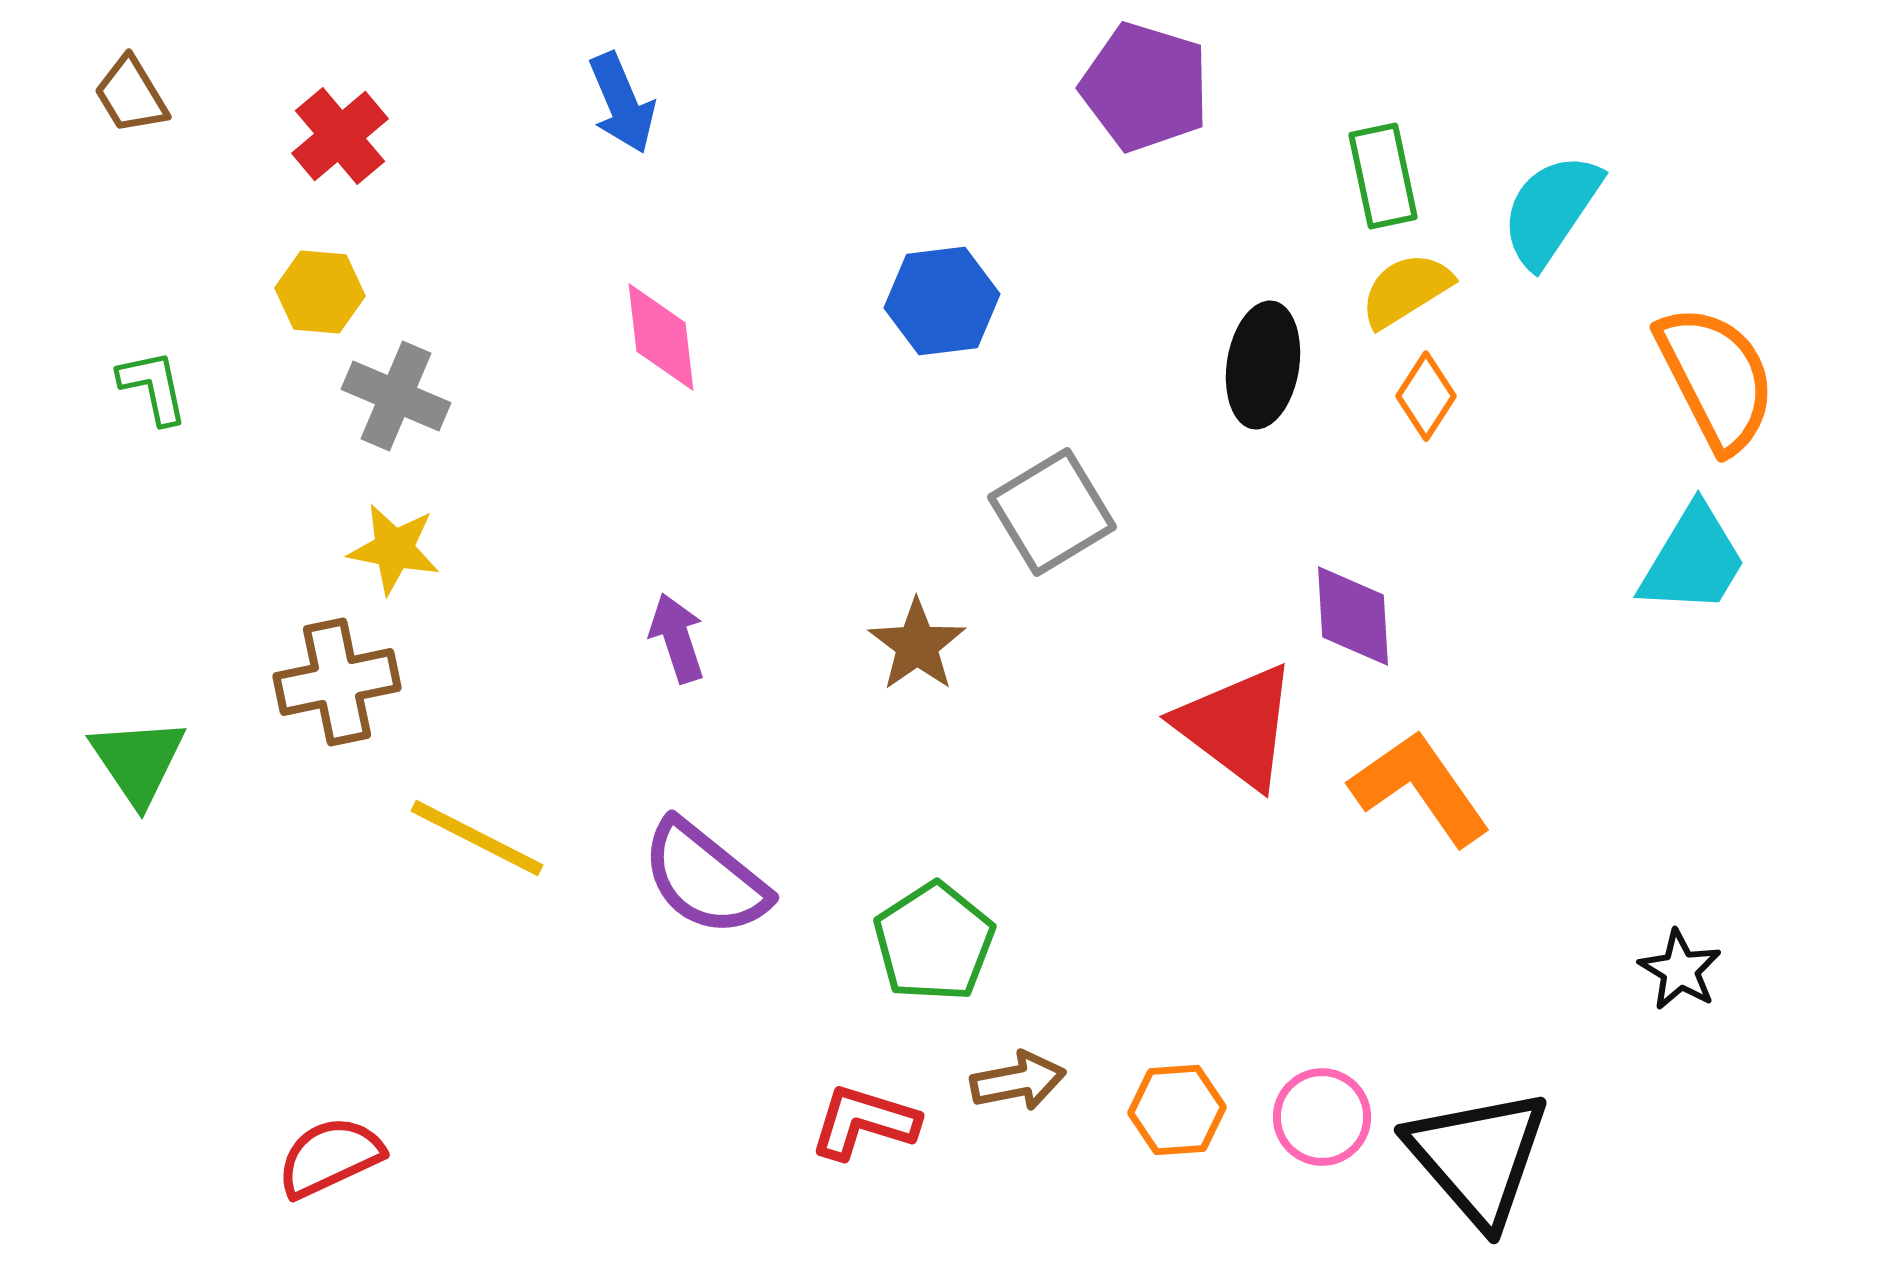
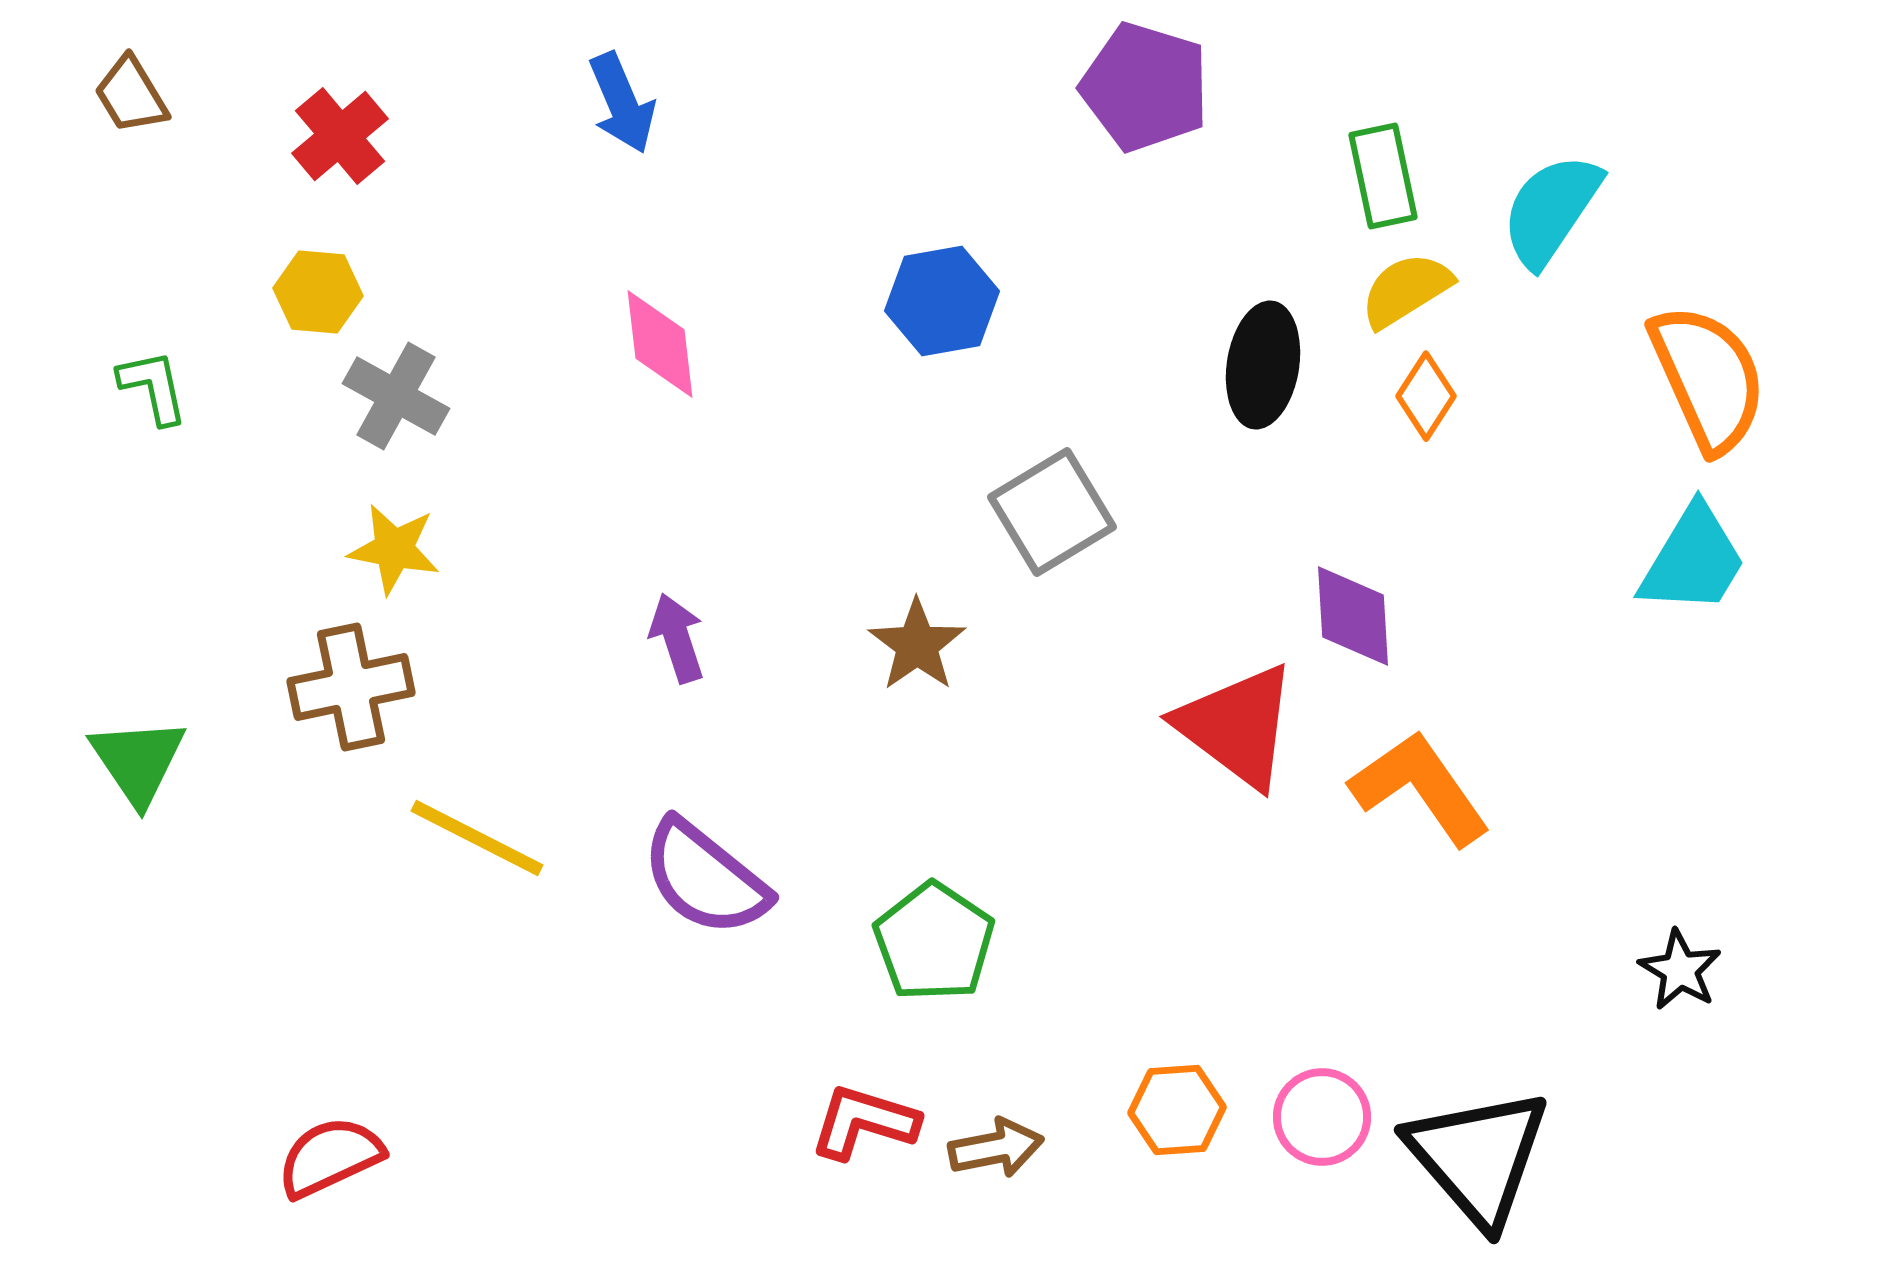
yellow hexagon: moved 2 px left
blue hexagon: rotated 3 degrees counterclockwise
pink diamond: moved 1 px left, 7 px down
orange semicircle: moved 8 px left; rotated 3 degrees clockwise
gray cross: rotated 6 degrees clockwise
brown cross: moved 14 px right, 5 px down
green pentagon: rotated 5 degrees counterclockwise
brown arrow: moved 22 px left, 67 px down
